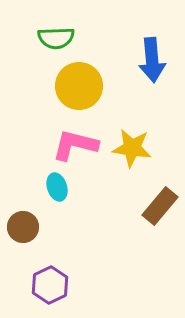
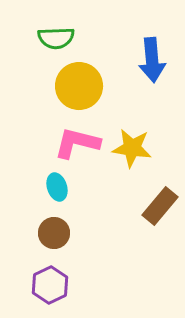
pink L-shape: moved 2 px right, 2 px up
brown circle: moved 31 px right, 6 px down
